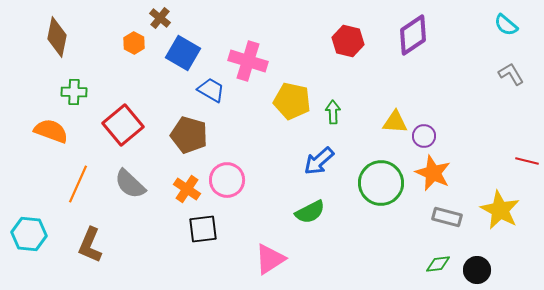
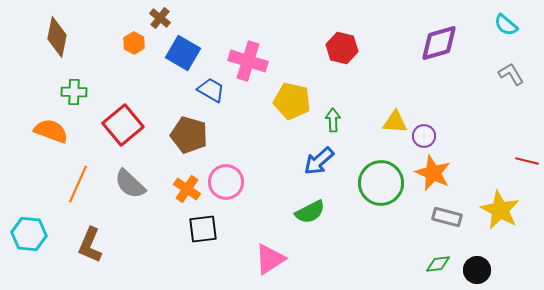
purple diamond: moved 26 px right, 8 px down; rotated 18 degrees clockwise
red hexagon: moved 6 px left, 7 px down
green arrow: moved 8 px down
pink circle: moved 1 px left, 2 px down
